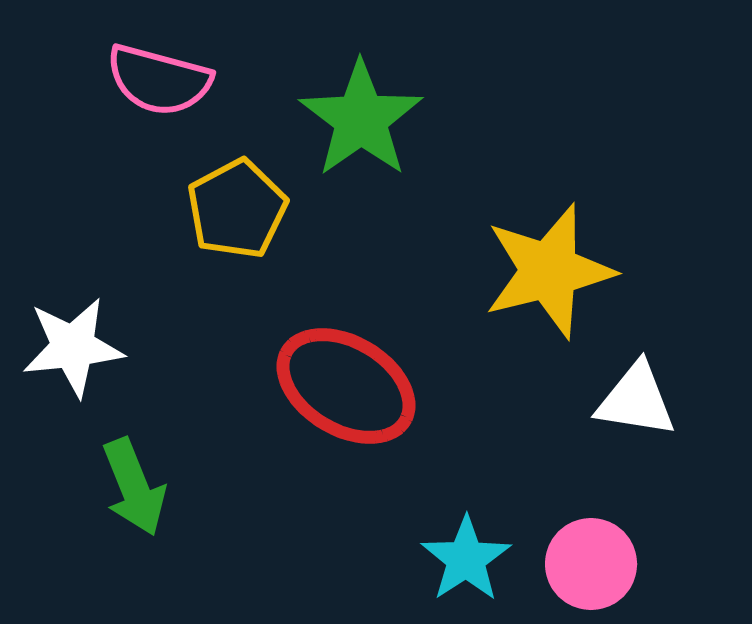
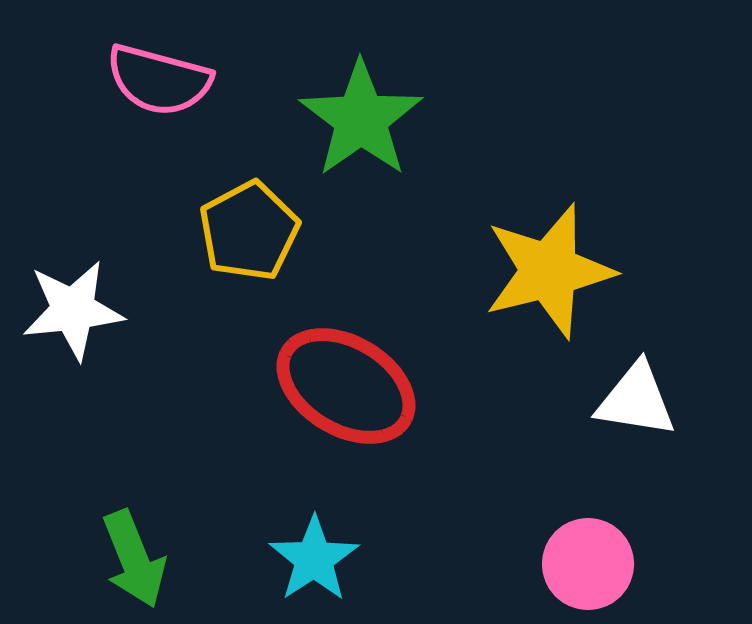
yellow pentagon: moved 12 px right, 22 px down
white star: moved 37 px up
green arrow: moved 72 px down
cyan star: moved 152 px left
pink circle: moved 3 px left
